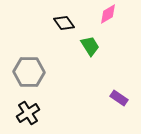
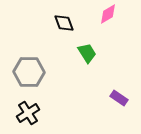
black diamond: rotated 15 degrees clockwise
green trapezoid: moved 3 px left, 7 px down
